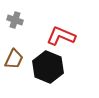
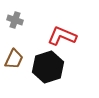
red L-shape: moved 1 px right
black hexagon: rotated 20 degrees clockwise
